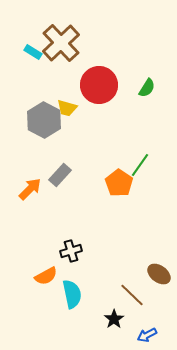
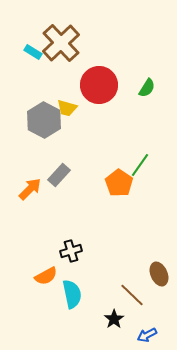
gray rectangle: moved 1 px left
brown ellipse: rotated 30 degrees clockwise
